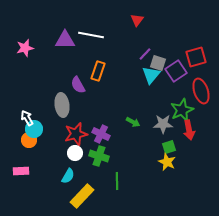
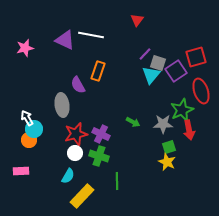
purple triangle: rotated 25 degrees clockwise
